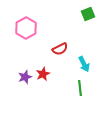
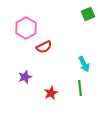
red semicircle: moved 16 px left, 2 px up
red star: moved 8 px right, 19 px down
